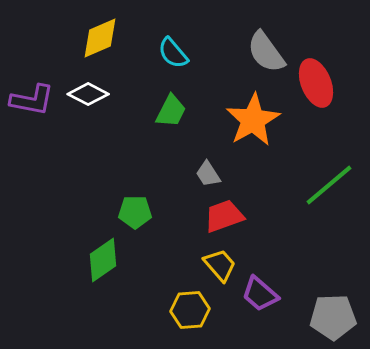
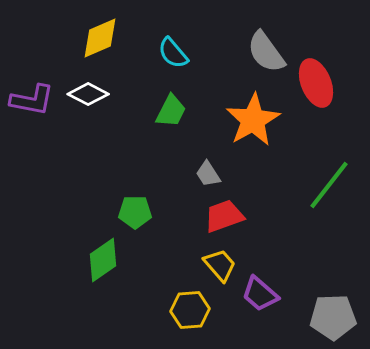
green line: rotated 12 degrees counterclockwise
